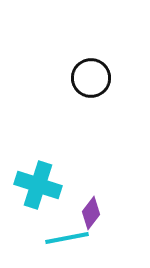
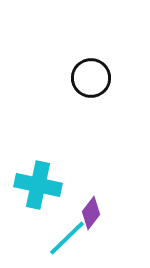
cyan cross: rotated 6 degrees counterclockwise
cyan line: rotated 33 degrees counterclockwise
